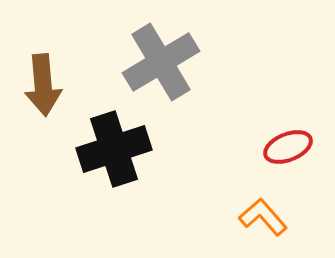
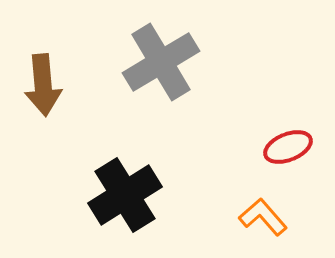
black cross: moved 11 px right, 46 px down; rotated 14 degrees counterclockwise
